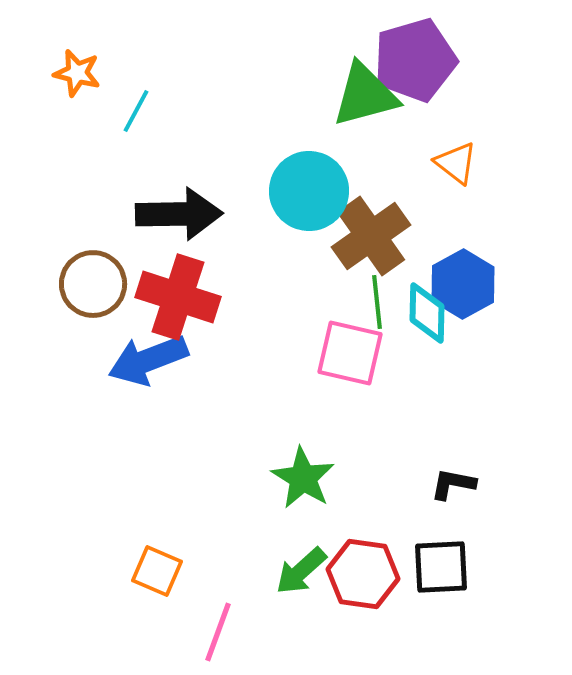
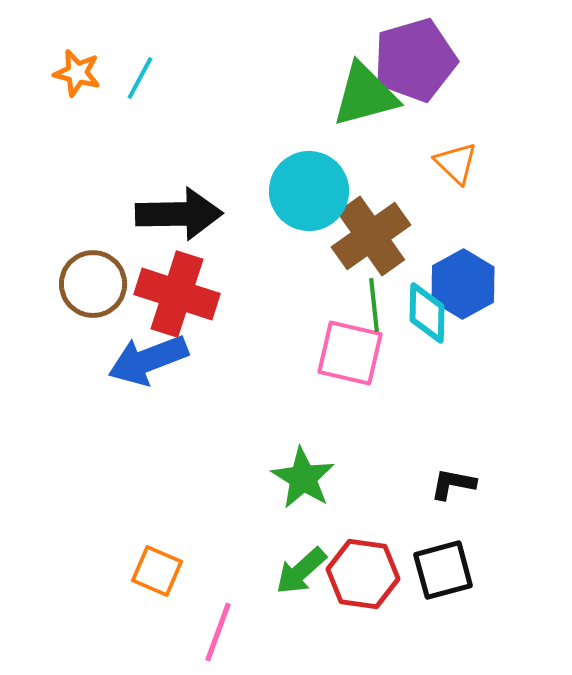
cyan line: moved 4 px right, 33 px up
orange triangle: rotated 6 degrees clockwise
red cross: moved 1 px left, 3 px up
green line: moved 3 px left, 3 px down
black square: moved 2 px right, 3 px down; rotated 12 degrees counterclockwise
